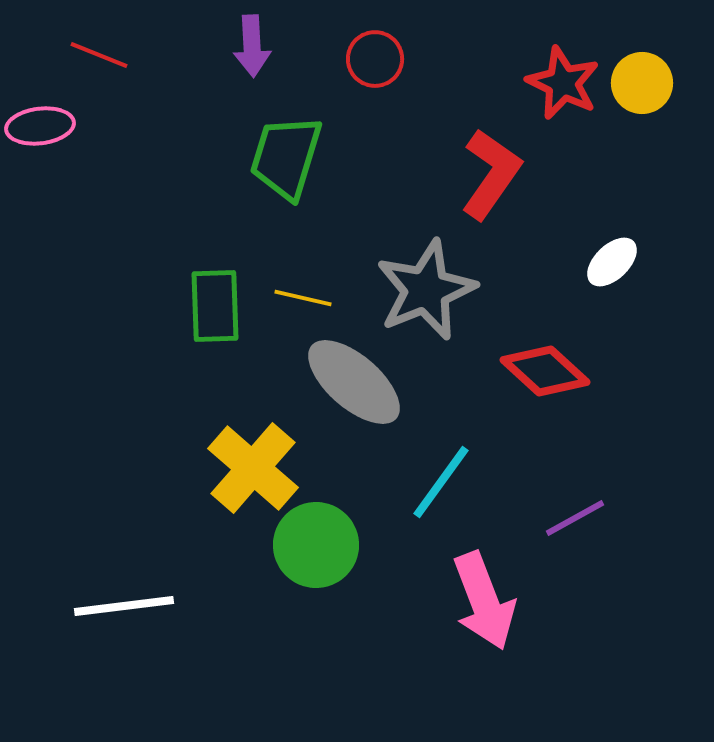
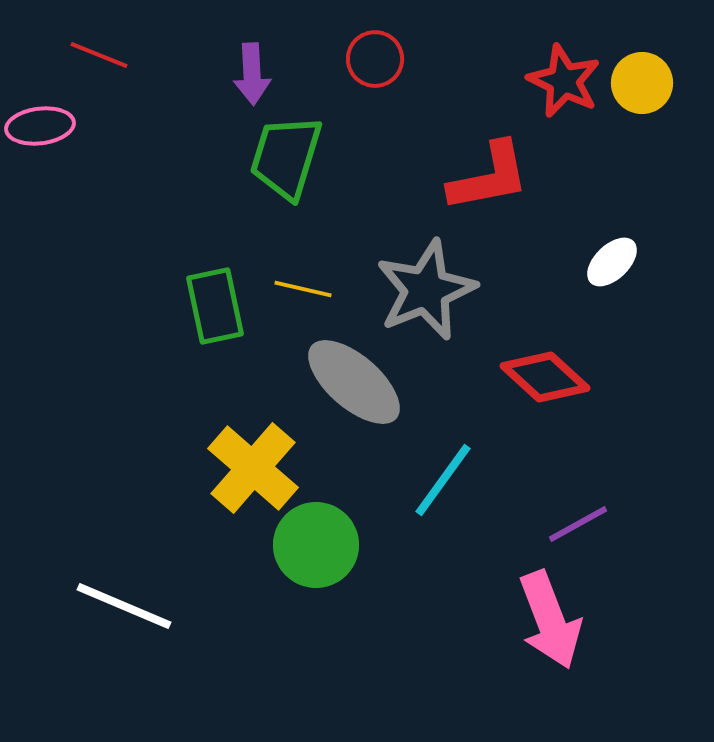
purple arrow: moved 28 px down
red star: moved 1 px right, 2 px up
red L-shape: moved 2 px left, 3 px down; rotated 44 degrees clockwise
yellow line: moved 9 px up
green rectangle: rotated 10 degrees counterclockwise
red diamond: moved 6 px down
cyan line: moved 2 px right, 2 px up
purple line: moved 3 px right, 6 px down
pink arrow: moved 66 px right, 19 px down
white line: rotated 30 degrees clockwise
